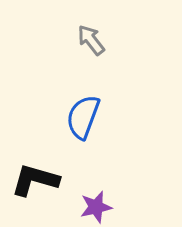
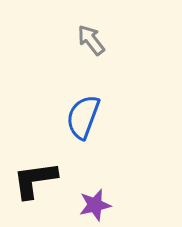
black L-shape: rotated 24 degrees counterclockwise
purple star: moved 1 px left, 2 px up
